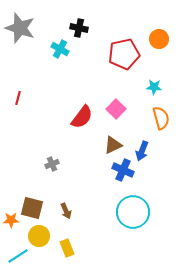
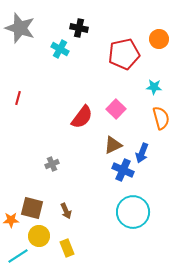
blue arrow: moved 2 px down
